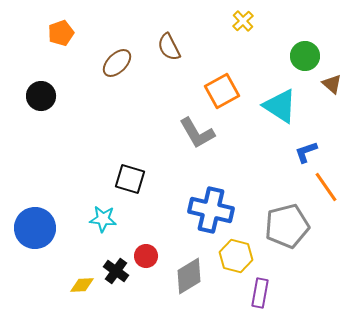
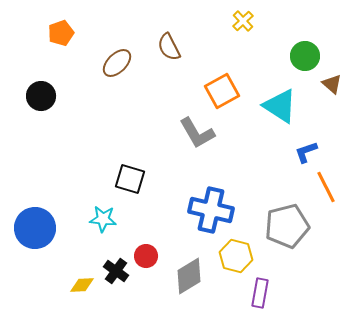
orange line: rotated 8 degrees clockwise
